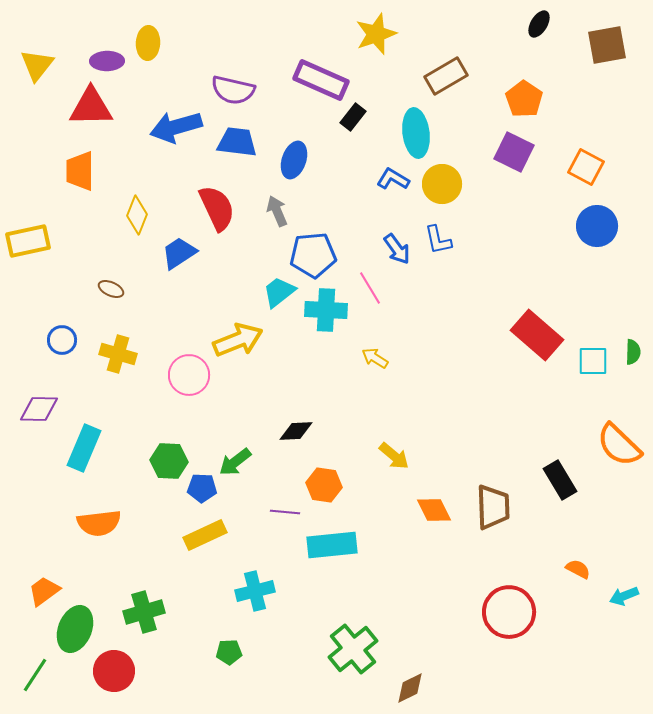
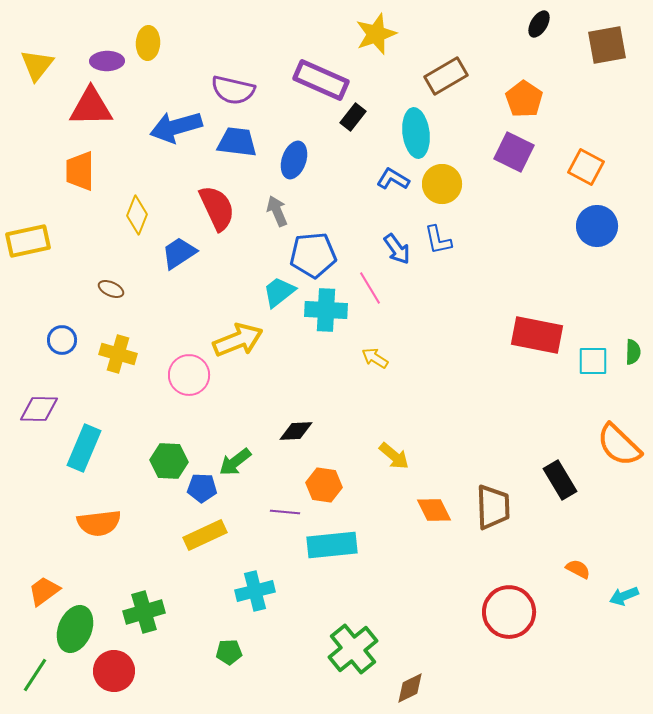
red rectangle at (537, 335): rotated 30 degrees counterclockwise
